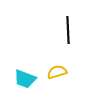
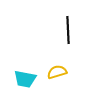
cyan trapezoid: rotated 10 degrees counterclockwise
